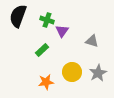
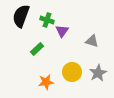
black semicircle: moved 3 px right
green rectangle: moved 5 px left, 1 px up
